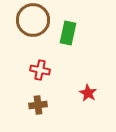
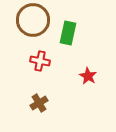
red cross: moved 9 px up
red star: moved 17 px up
brown cross: moved 1 px right, 2 px up; rotated 24 degrees counterclockwise
